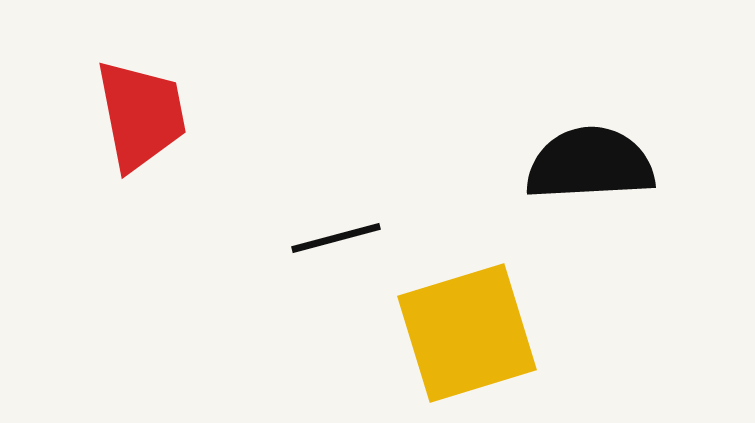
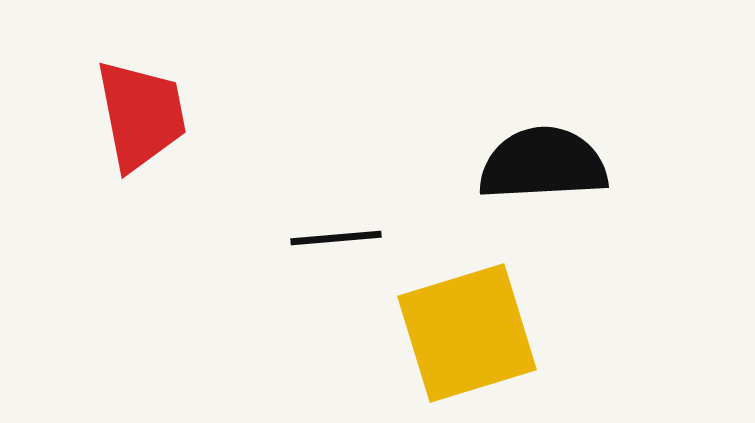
black semicircle: moved 47 px left
black line: rotated 10 degrees clockwise
